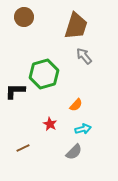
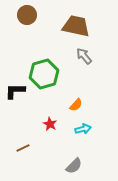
brown circle: moved 3 px right, 2 px up
brown trapezoid: rotated 96 degrees counterclockwise
gray semicircle: moved 14 px down
